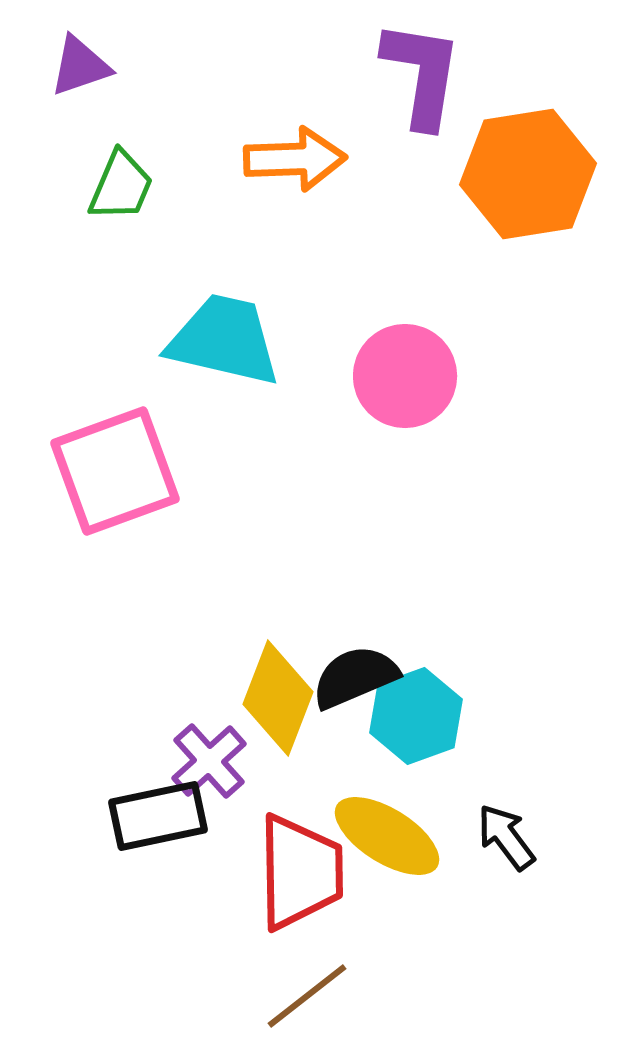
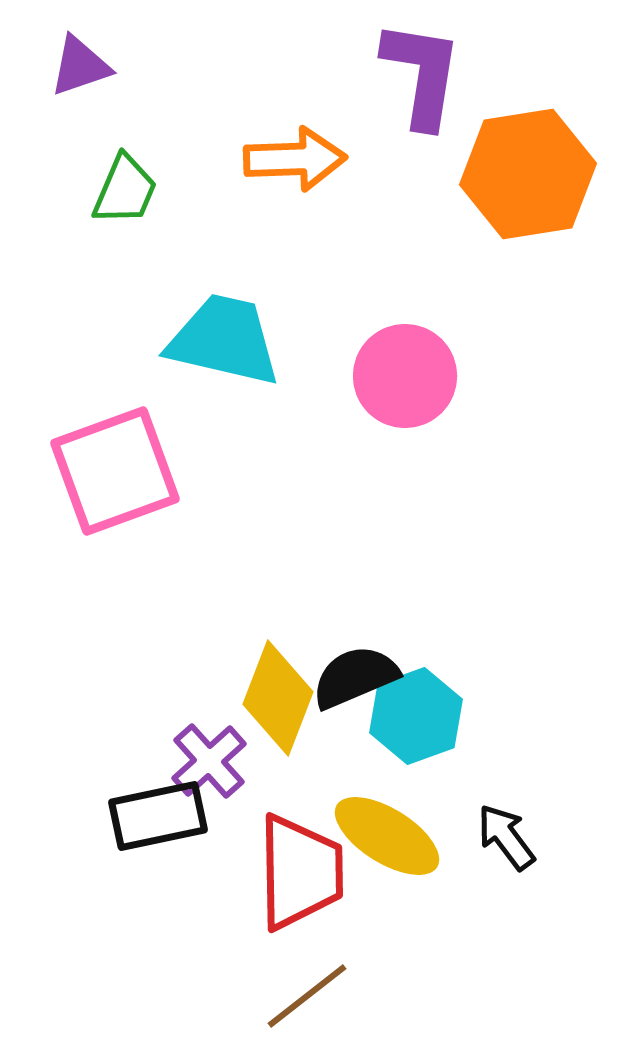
green trapezoid: moved 4 px right, 4 px down
